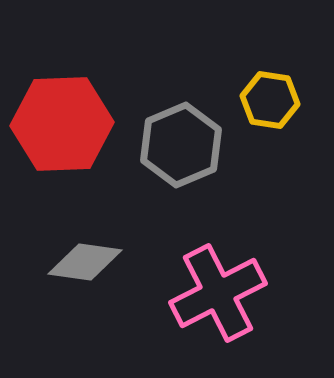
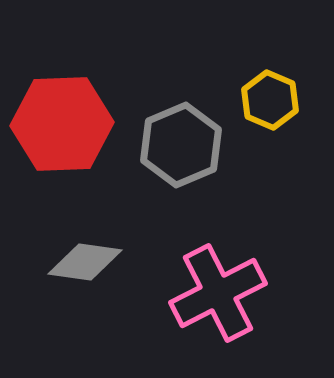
yellow hexagon: rotated 14 degrees clockwise
